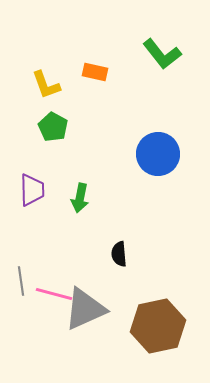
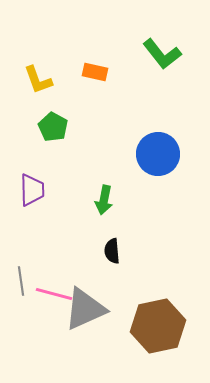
yellow L-shape: moved 8 px left, 5 px up
green arrow: moved 24 px right, 2 px down
black semicircle: moved 7 px left, 3 px up
